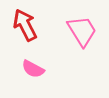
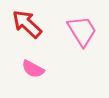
red arrow: moved 2 px right, 1 px up; rotated 20 degrees counterclockwise
